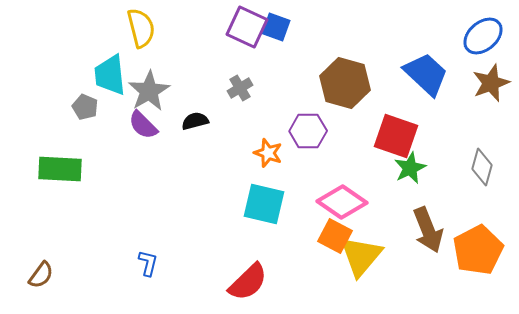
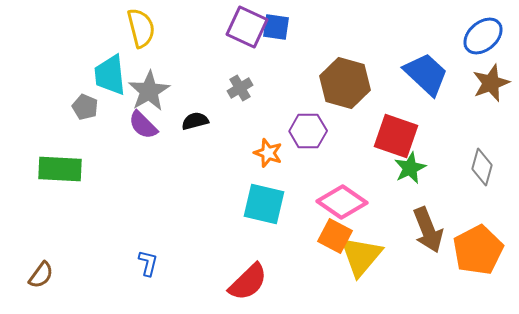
blue square: rotated 12 degrees counterclockwise
